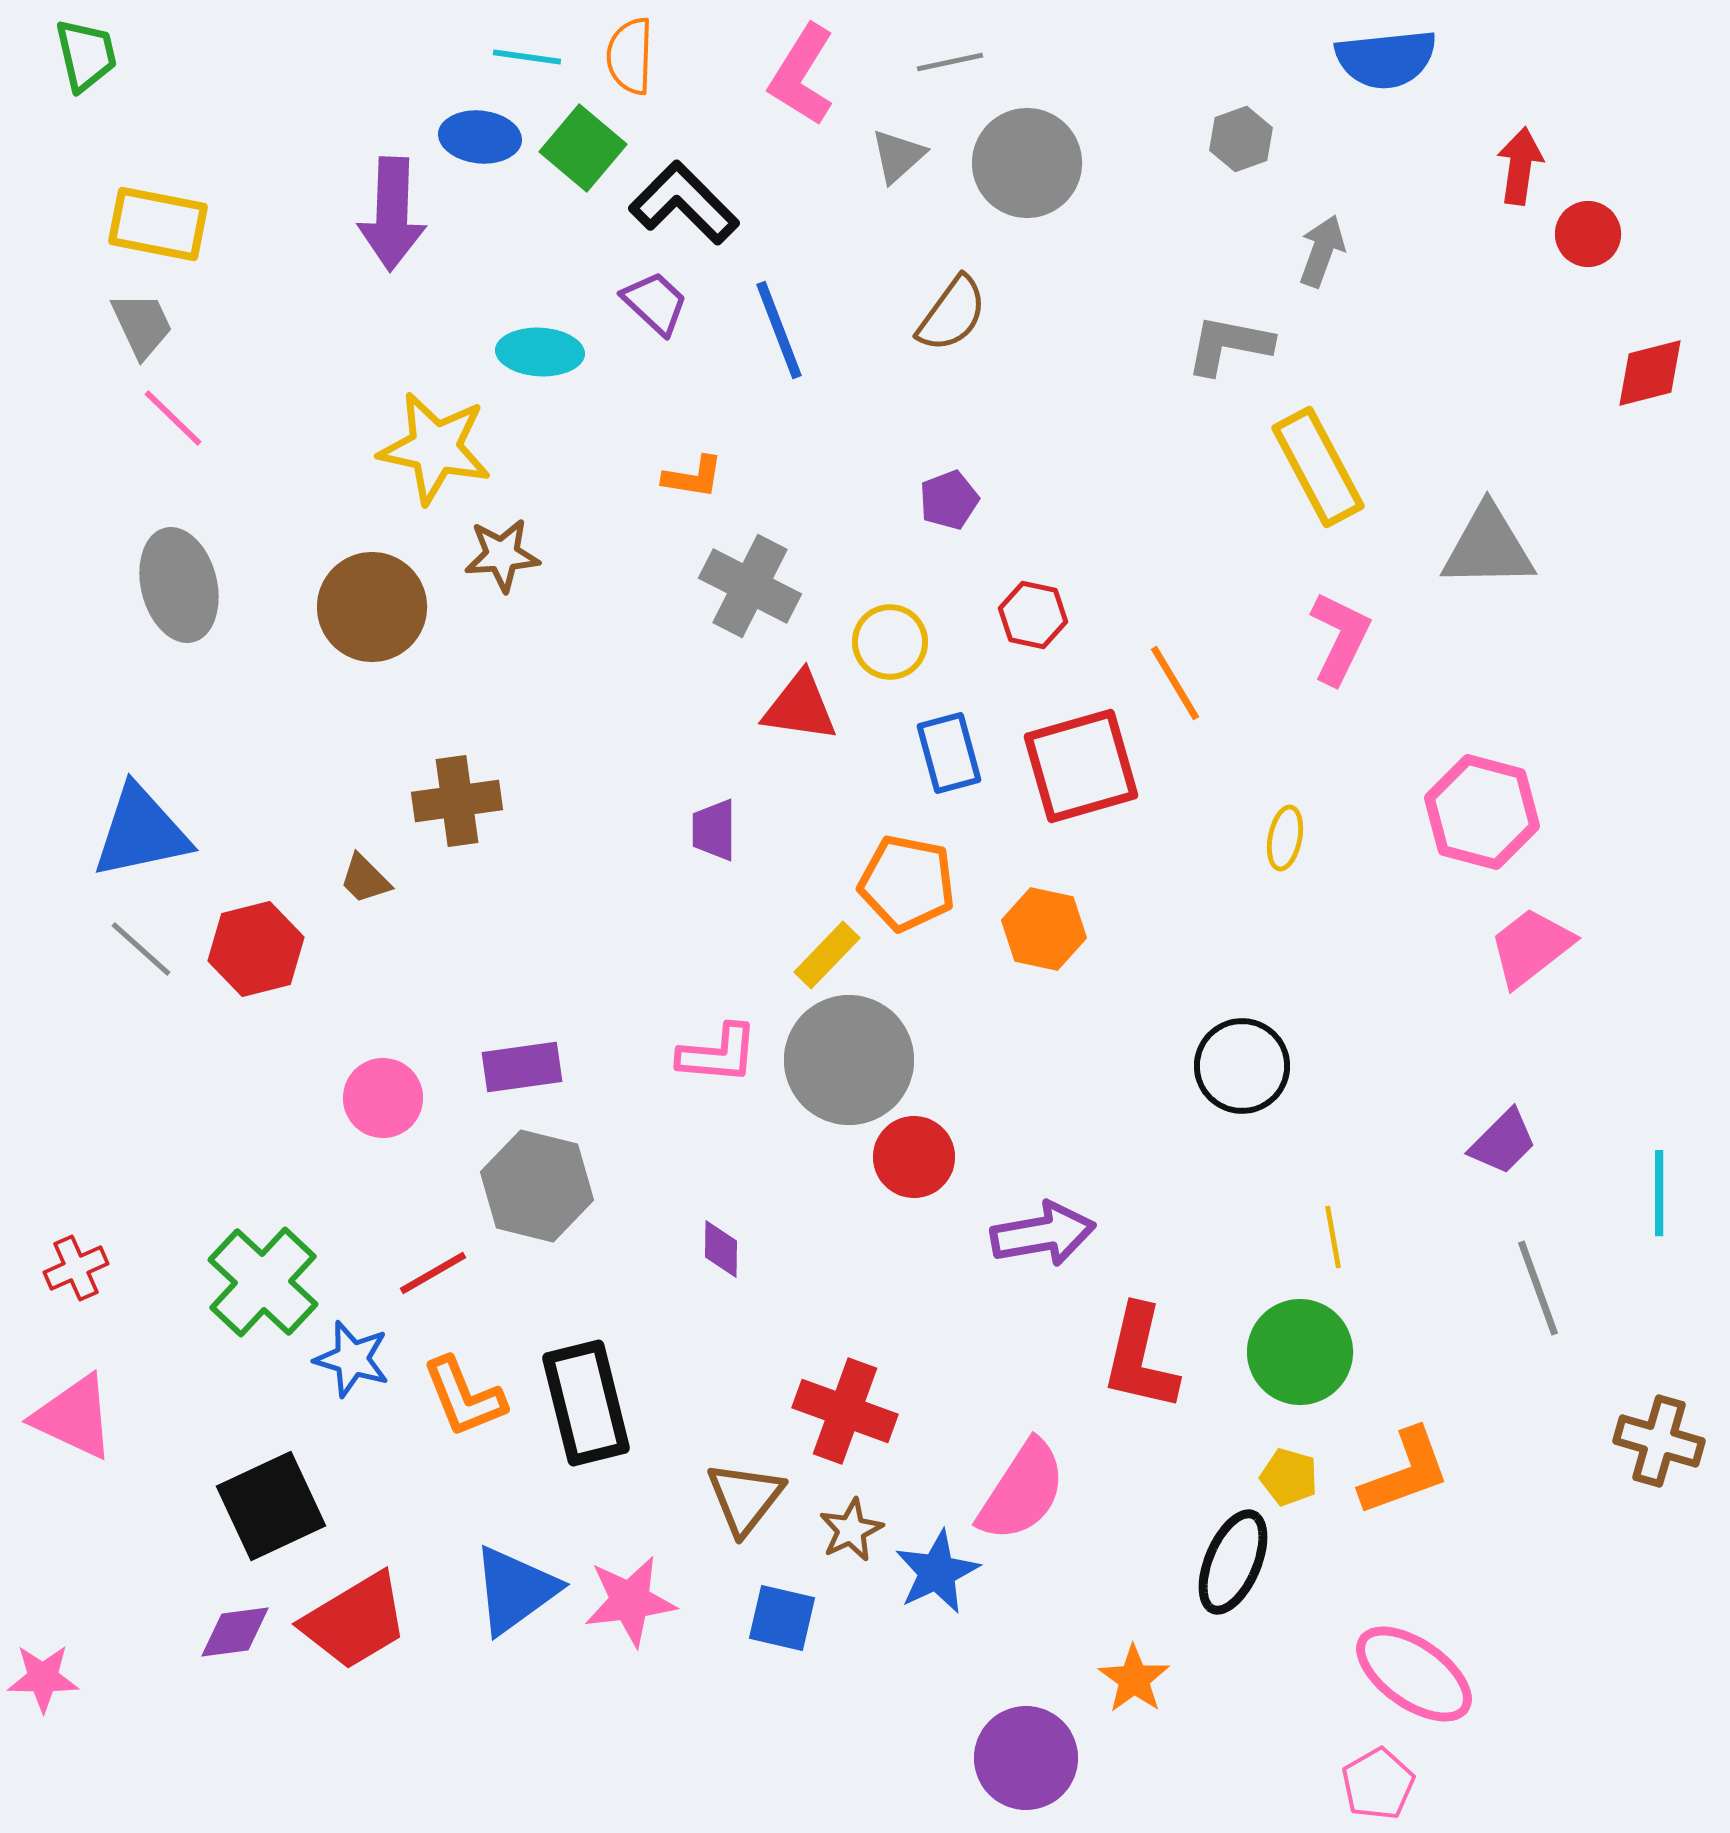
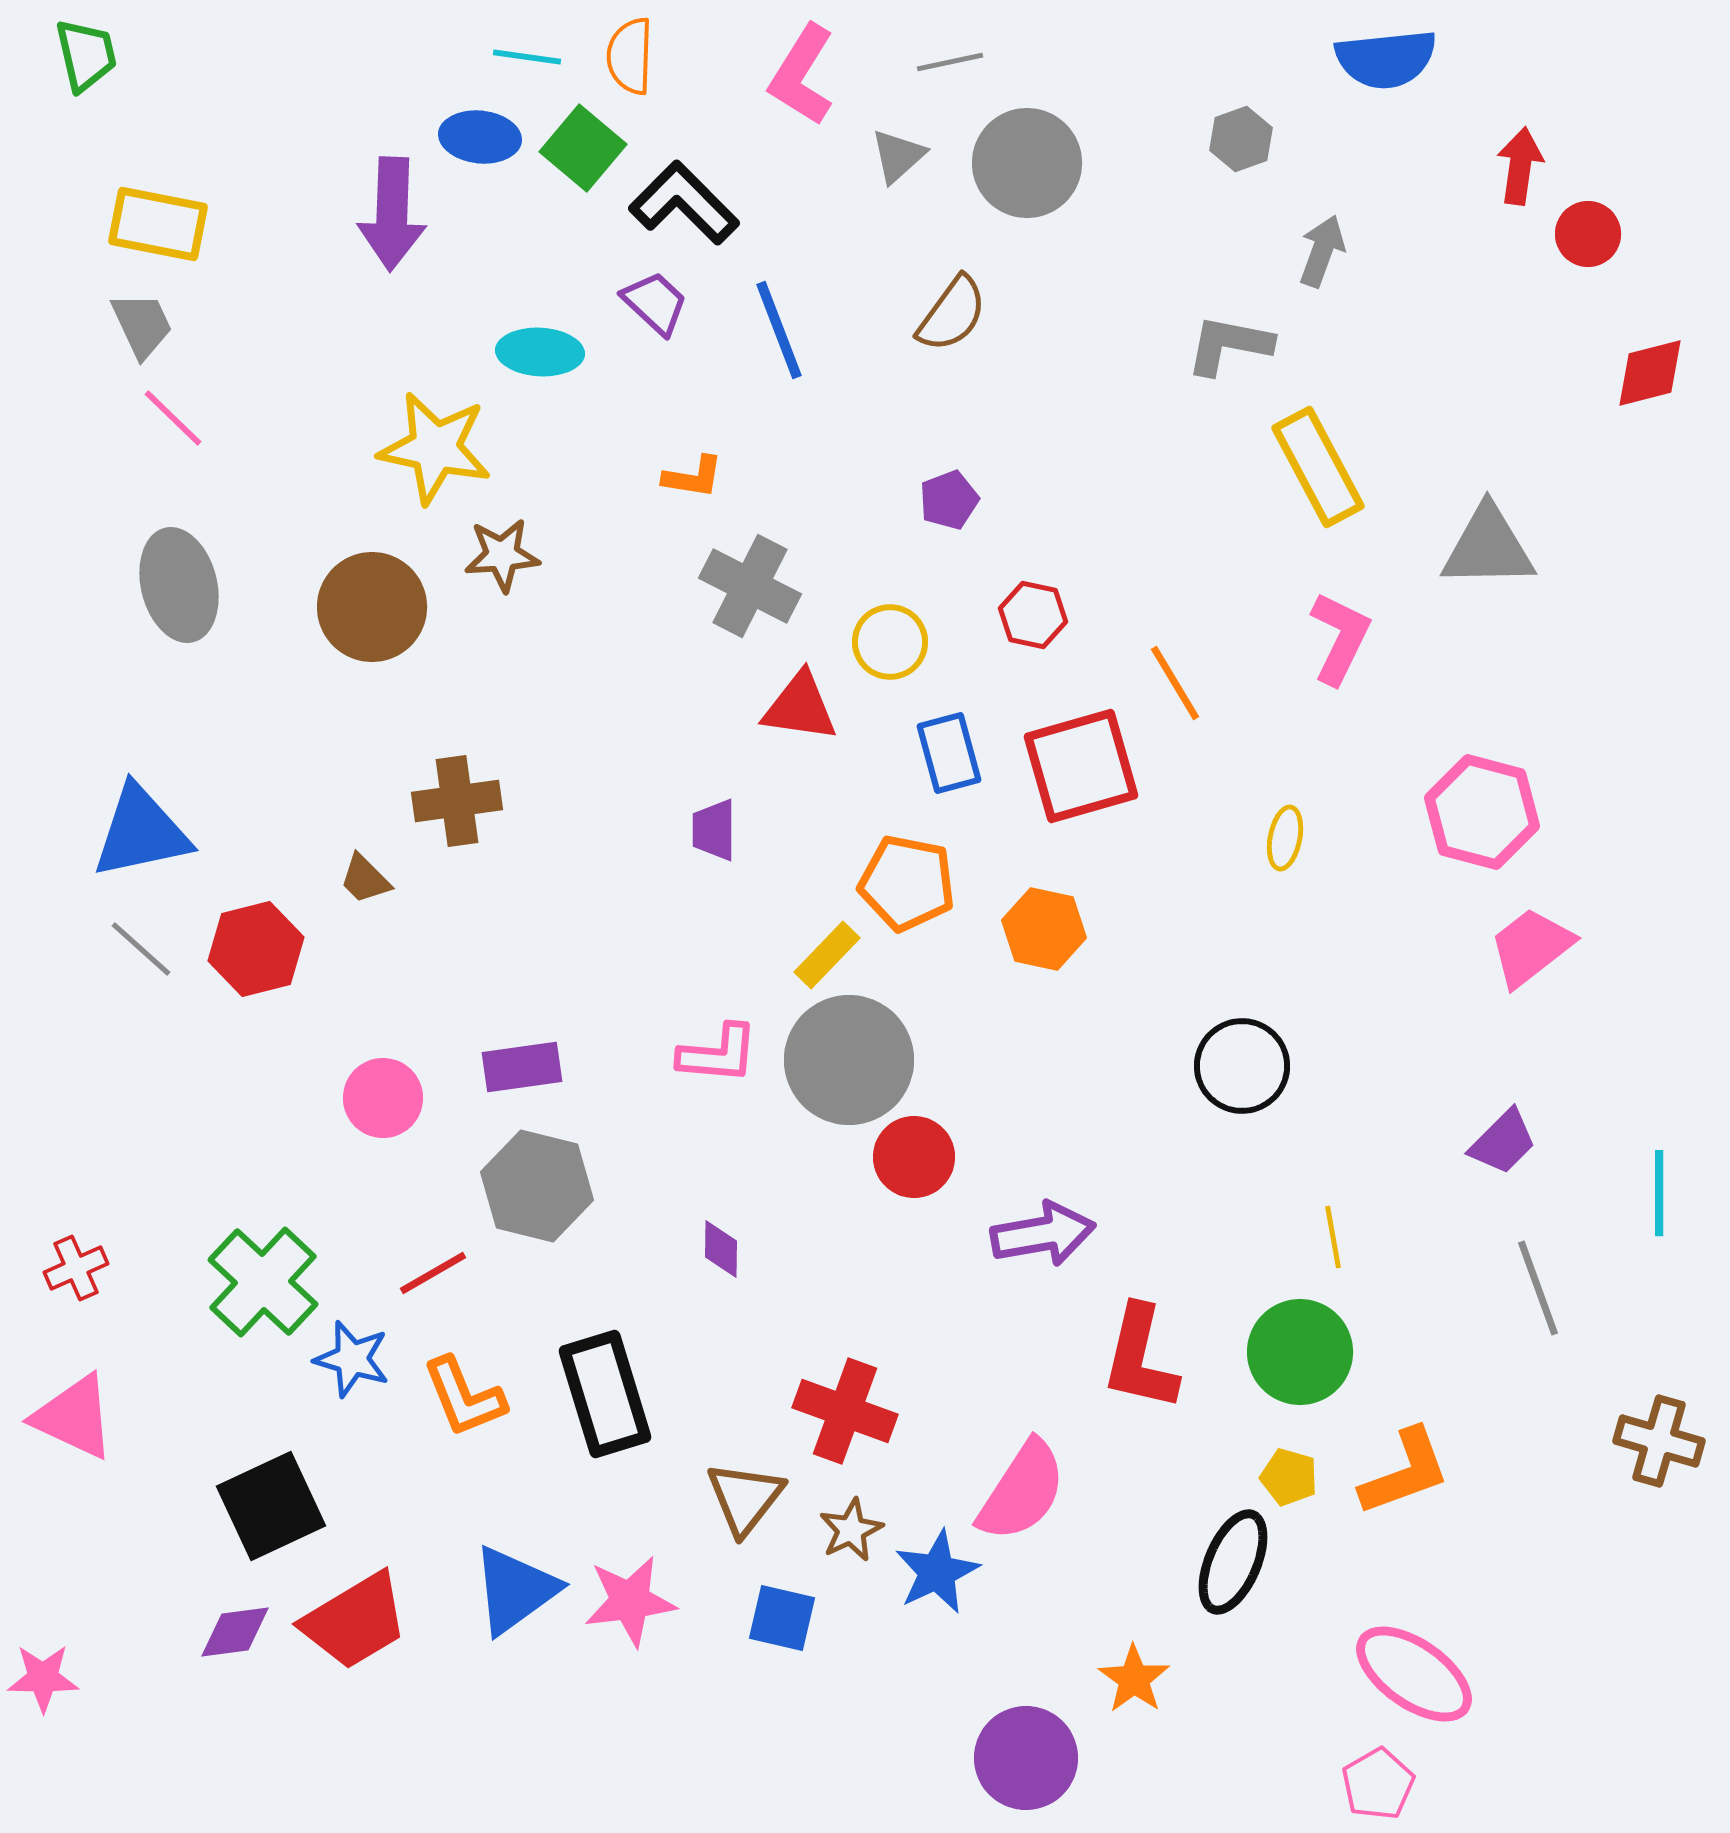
black rectangle at (586, 1403): moved 19 px right, 9 px up; rotated 3 degrees counterclockwise
